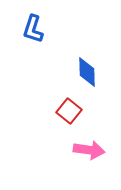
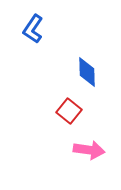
blue L-shape: rotated 16 degrees clockwise
